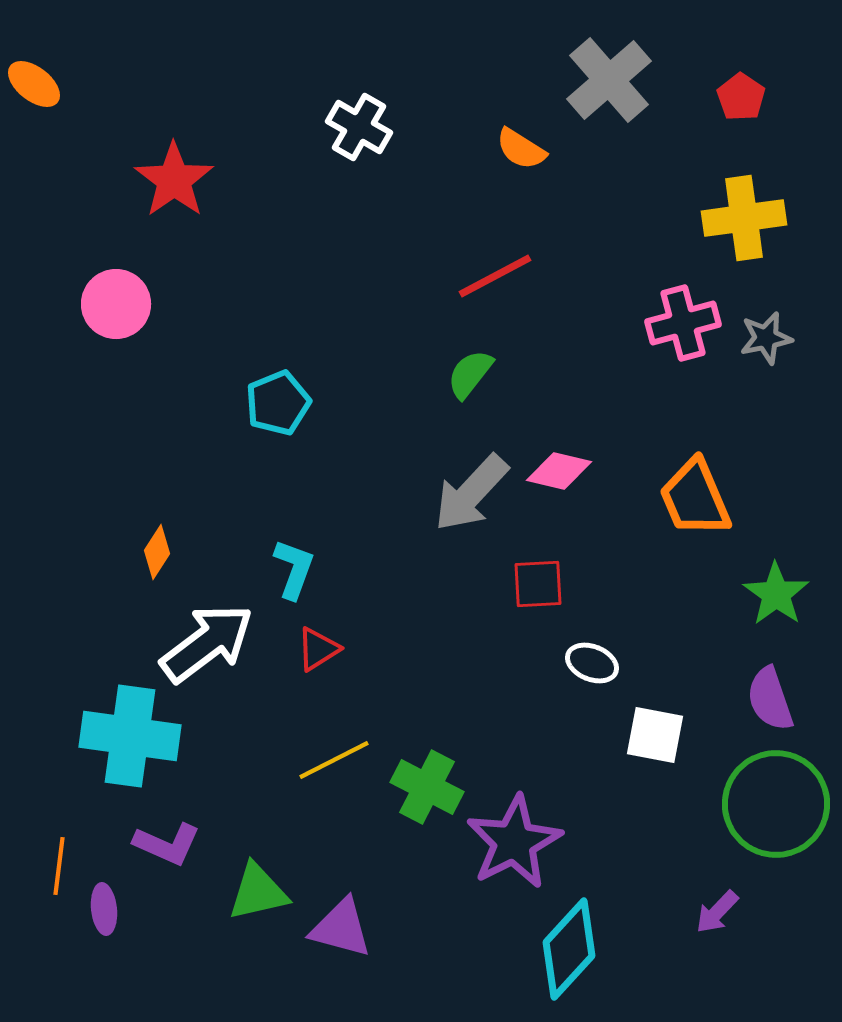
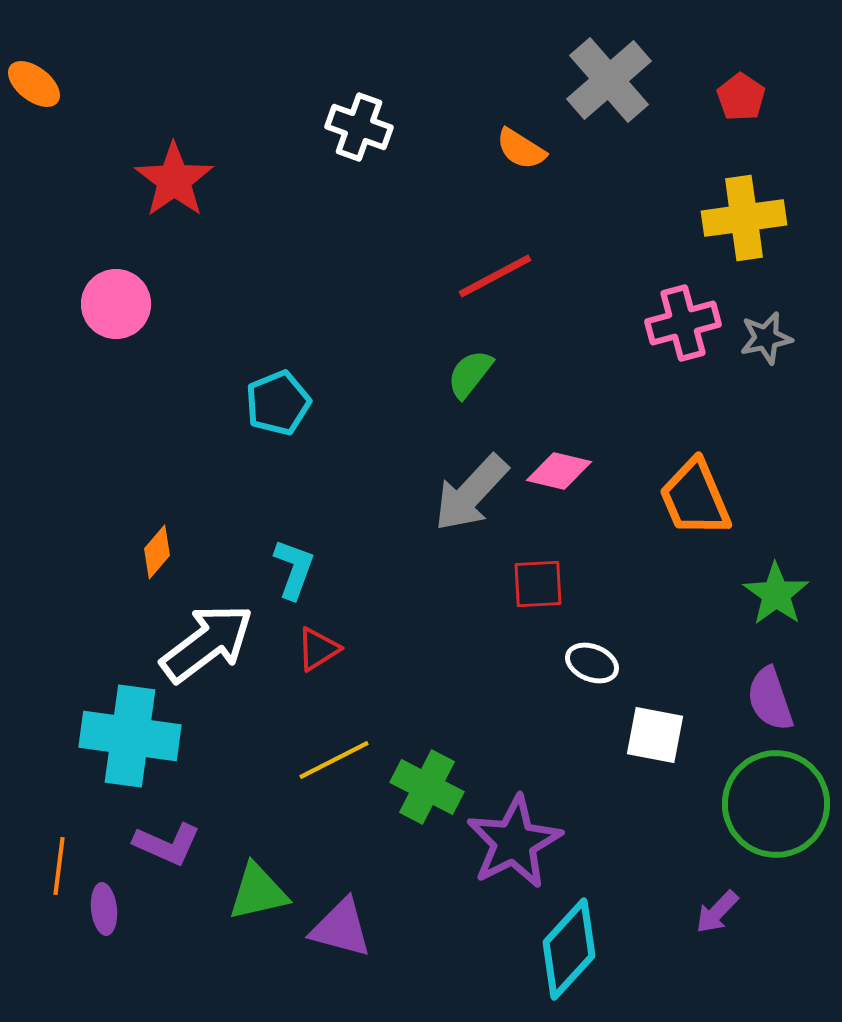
white cross: rotated 10 degrees counterclockwise
orange diamond: rotated 8 degrees clockwise
